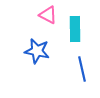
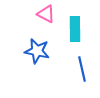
pink triangle: moved 2 px left, 1 px up
